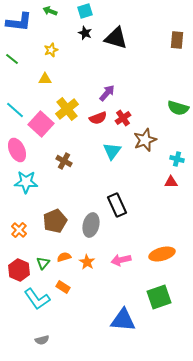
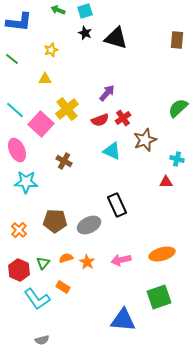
green arrow: moved 8 px right, 1 px up
green semicircle: rotated 120 degrees clockwise
red semicircle: moved 2 px right, 2 px down
cyan triangle: rotated 42 degrees counterclockwise
red triangle: moved 5 px left
brown pentagon: rotated 25 degrees clockwise
gray ellipse: moved 2 px left; rotated 50 degrees clockwise
orange semicircle: moved 2 px right, 1 px down
